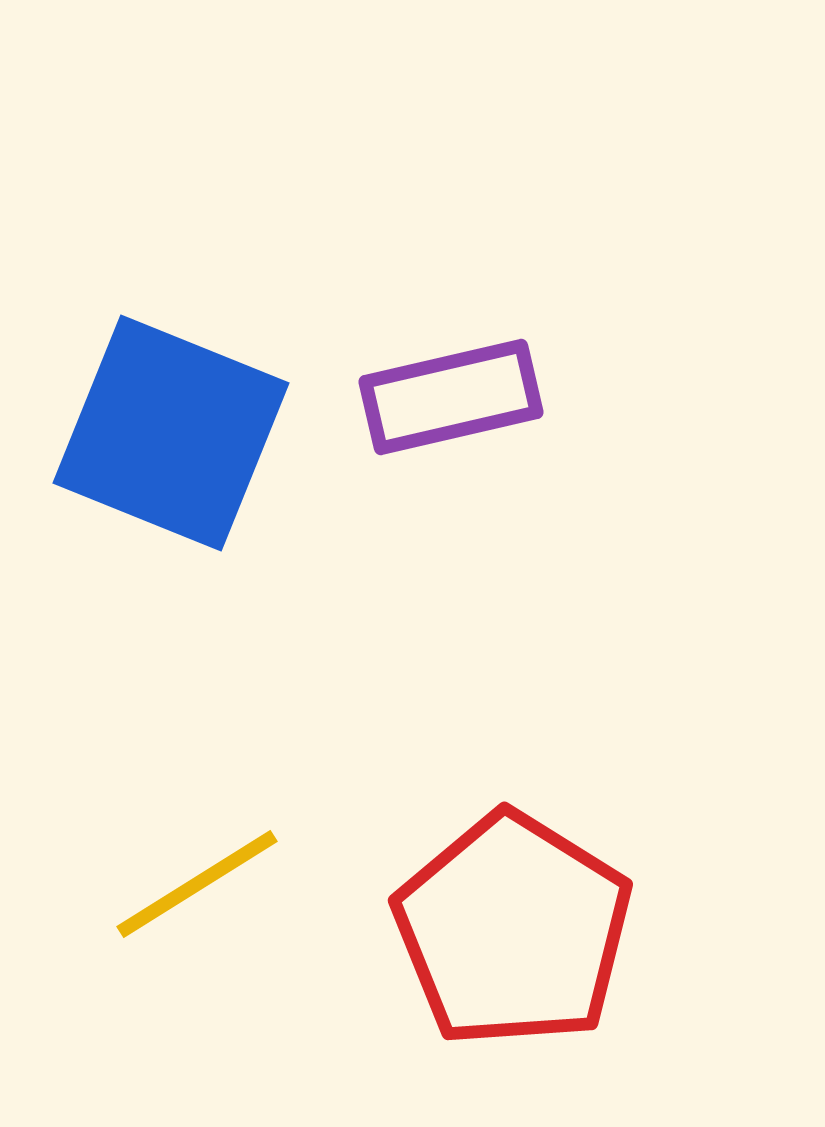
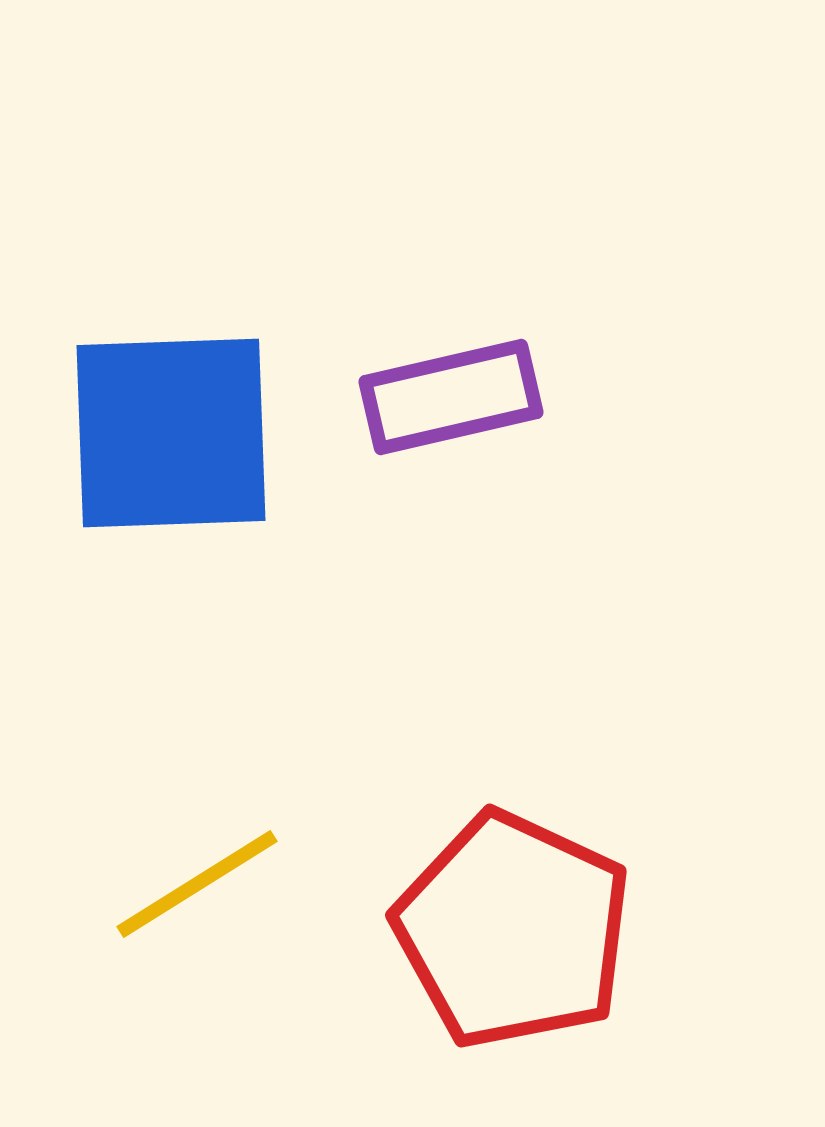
blue square: rotated 24 degrees counterclockwise
red pentagon: rotated 7 degrees counterclockwise
